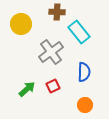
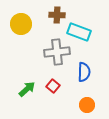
brown cross: moved 3 px down
cyan rectangle: rotated 30 degrees counterclockwise
gray cross: moved 6 px right; rotated 30 degrees clockwise
red square: rotated 24 degrees counterclockwise
orange circle: moved 2 px right
